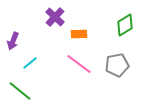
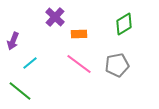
green diamond: moved 1 px left, 1 px up
